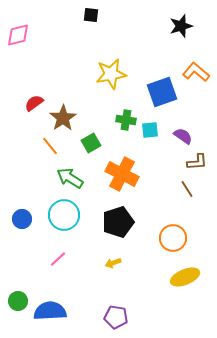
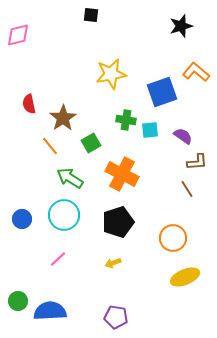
red semicircle: moved 5 px left, 1 px down; rotated 66 degrees counterclockwise
